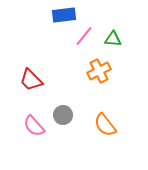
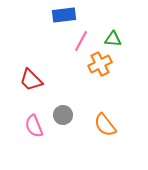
pink line: moved 3 px left, 5 px down; rotated 10 degrees counterclockwise
orange cross: moved 1 px right, 7 px up
pink semicircle: rotated 20 degrees clockwise
